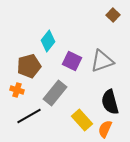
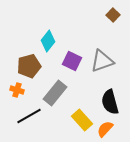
orange semicircle: rotated 18 degrees clockwise
